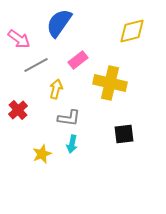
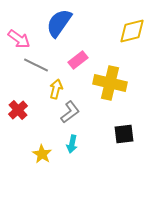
gray line: rotated 55 degrees clockwise
gray L-shape: moved 1 px right, 6 px up; rotated 45 degrees counterclockwise
yellow star: rotated 18 degrees counterclockwise
